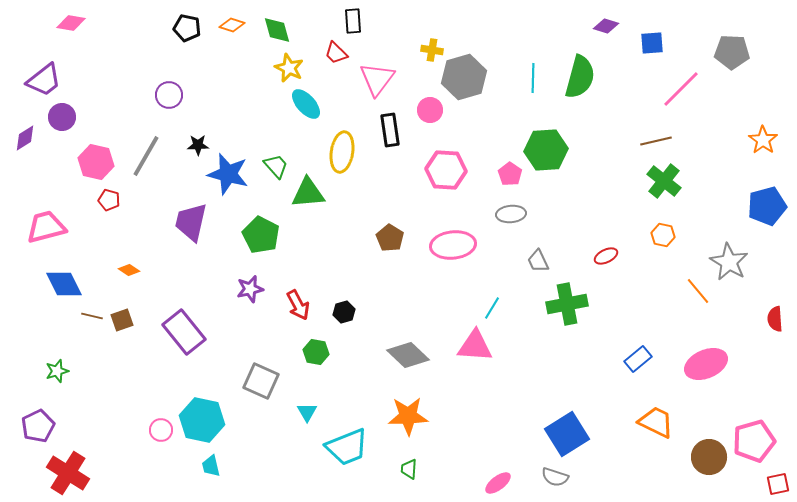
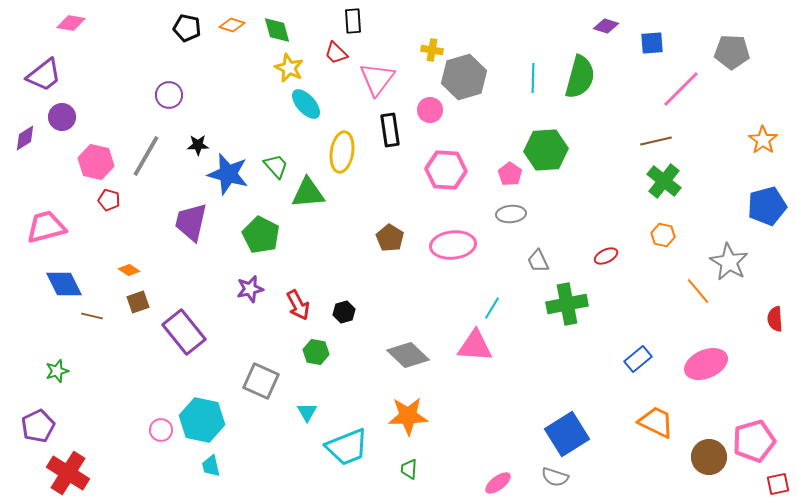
purple trapezoid at (44, 80): moved 5 px up
brown square at (122, 320): moved 16 px right, 18 px up
